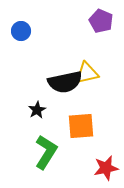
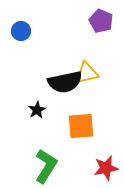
green L-shape: moved 14 px down
